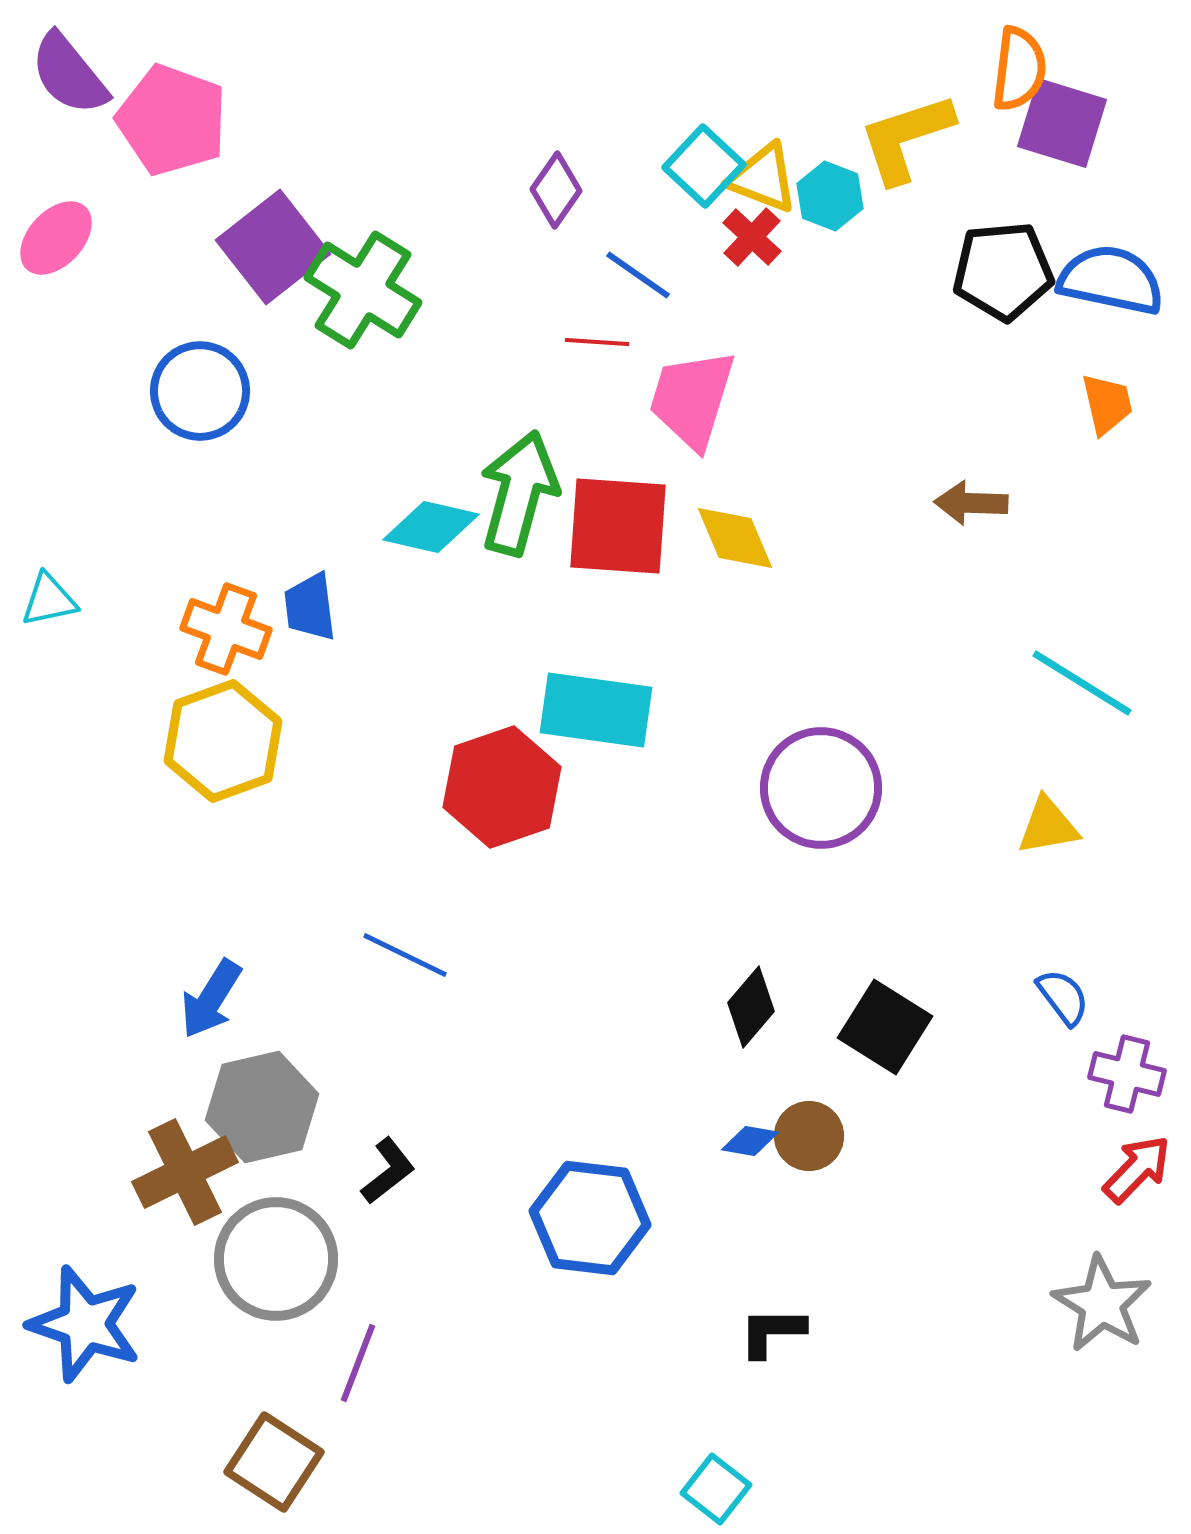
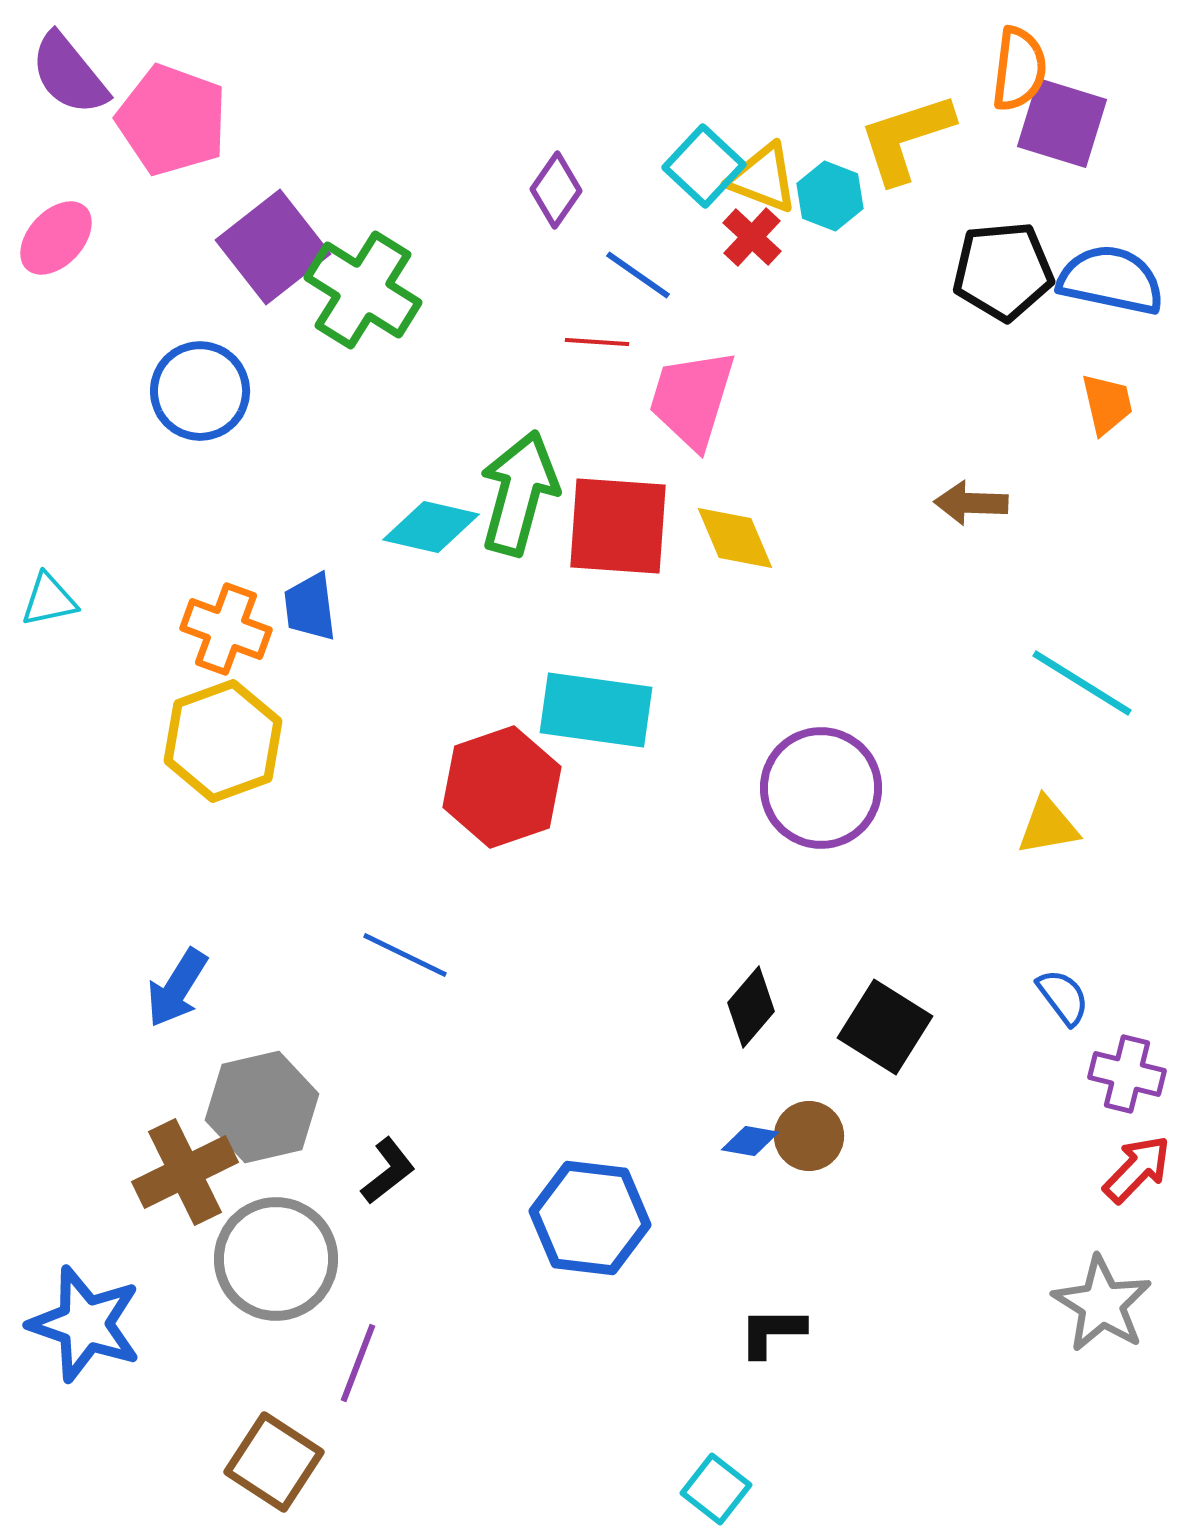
blue arrow at (211, 999): moved 34 px left, 11 px up
